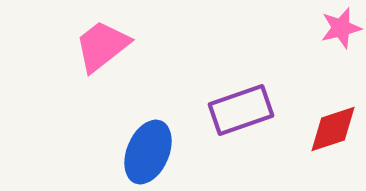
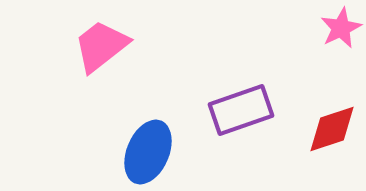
pink star: rotated 12 degrees counterclockwise
pink trapezoid: moved 1 px left
red diamond: moved 1 px left
